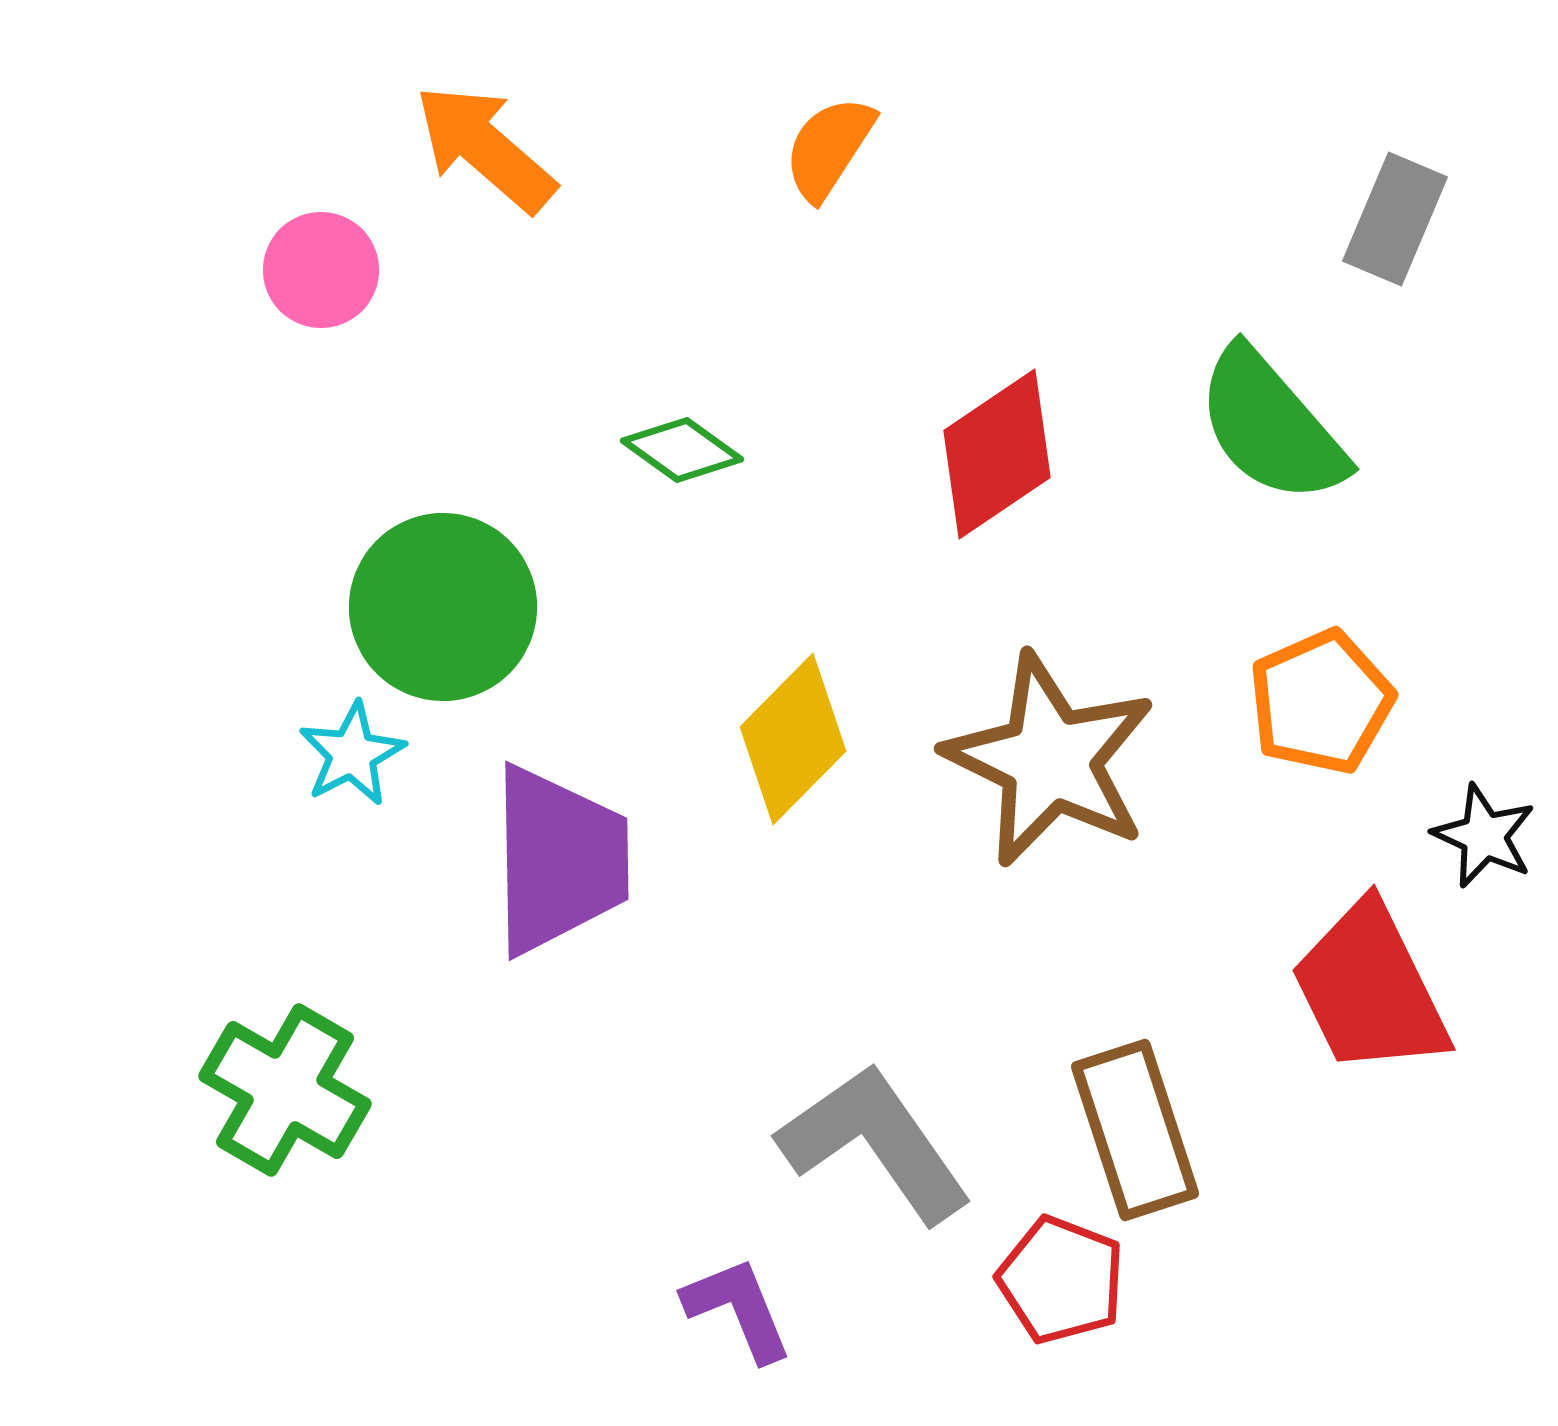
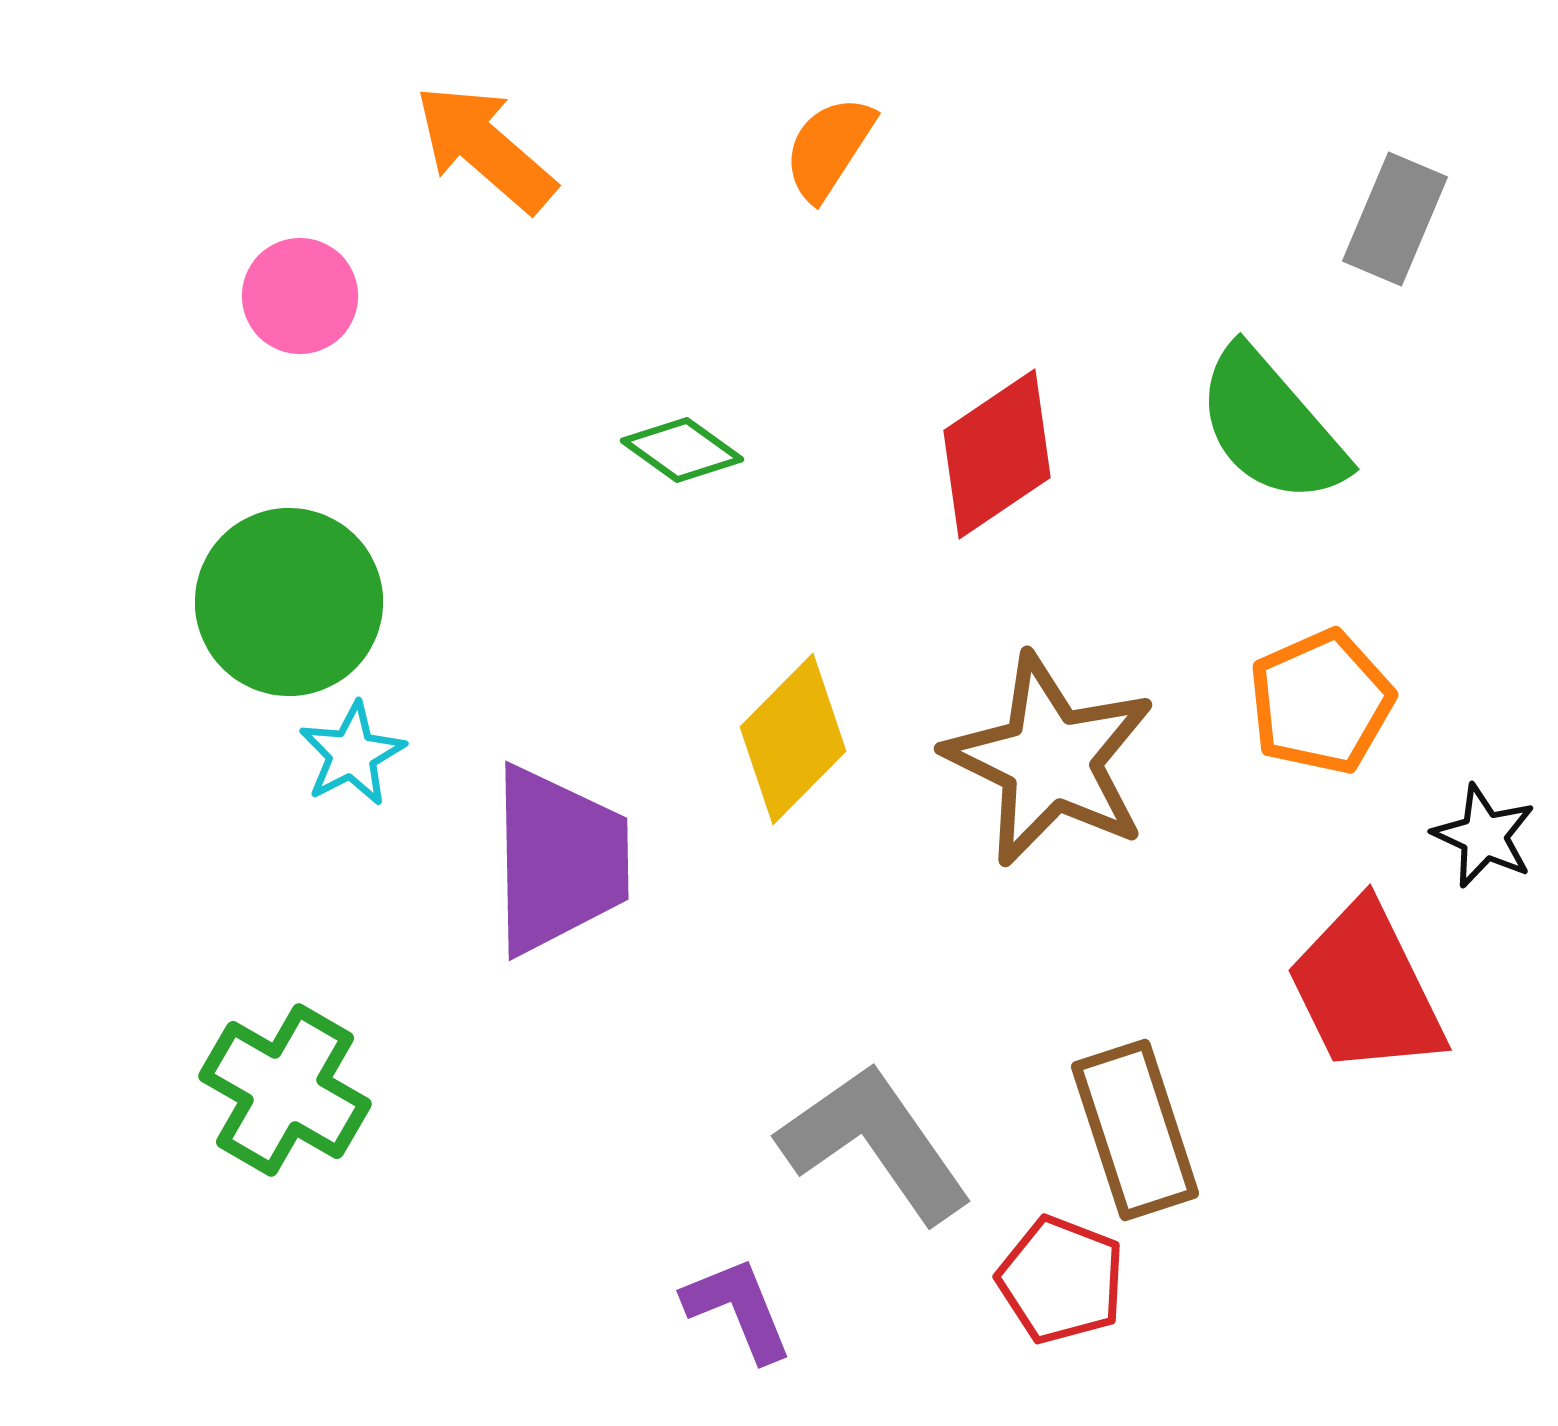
pink circle: moved 21 px left, 26 px down
green circle: moved 154 px left, 5 px up
red trapezoid: moved 4 px left
